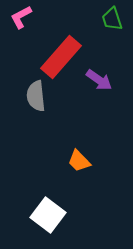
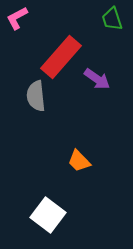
pink L-shape: moved 4 px left, 1 px down
purple arrow: moved 2 px left, 1 px up
